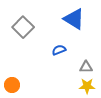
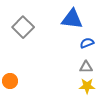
blue triangle: moved 2 px left; rotated 25 degrees counterclockwise
blue semicircle: moved 28 px right, 7 px up
orange circle: moved 2 px left, 4 px up
